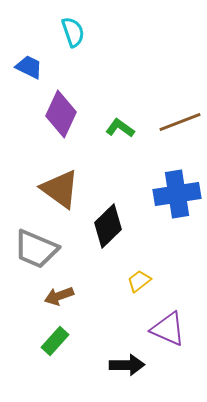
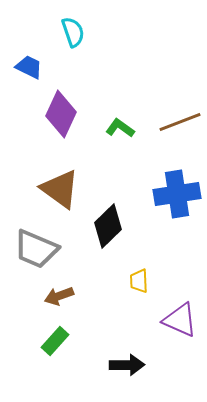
yellow trapezoid: rotated 55 degrees counterclockwise
purple triangle: moved 12 px right, 9 px up
